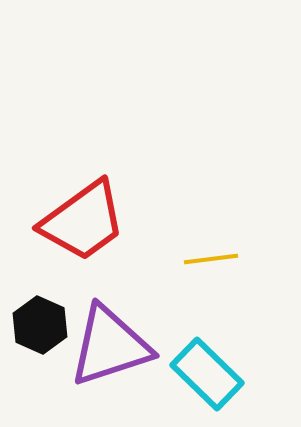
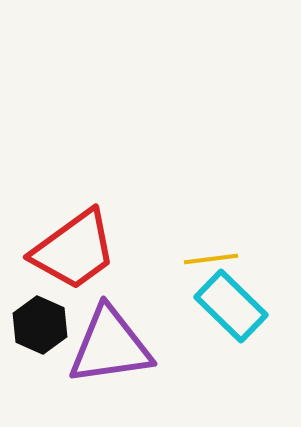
red trapezoid: moved 9 px left, 29 px down
purple triangle: rotated 10 degrees clockwise
cyan rectangle: moved 24 px right, 68 px up
